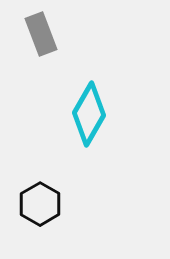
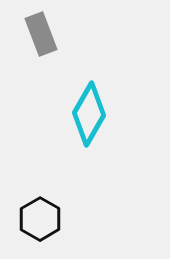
black hexagon: moved 15 px down
